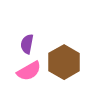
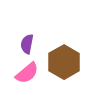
pink semicircle: moved 2 px left, 2 px down; rotated 10 degrees counterclockwise
